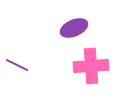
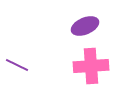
purple ellipse: moved 11 px right, 2 px up
